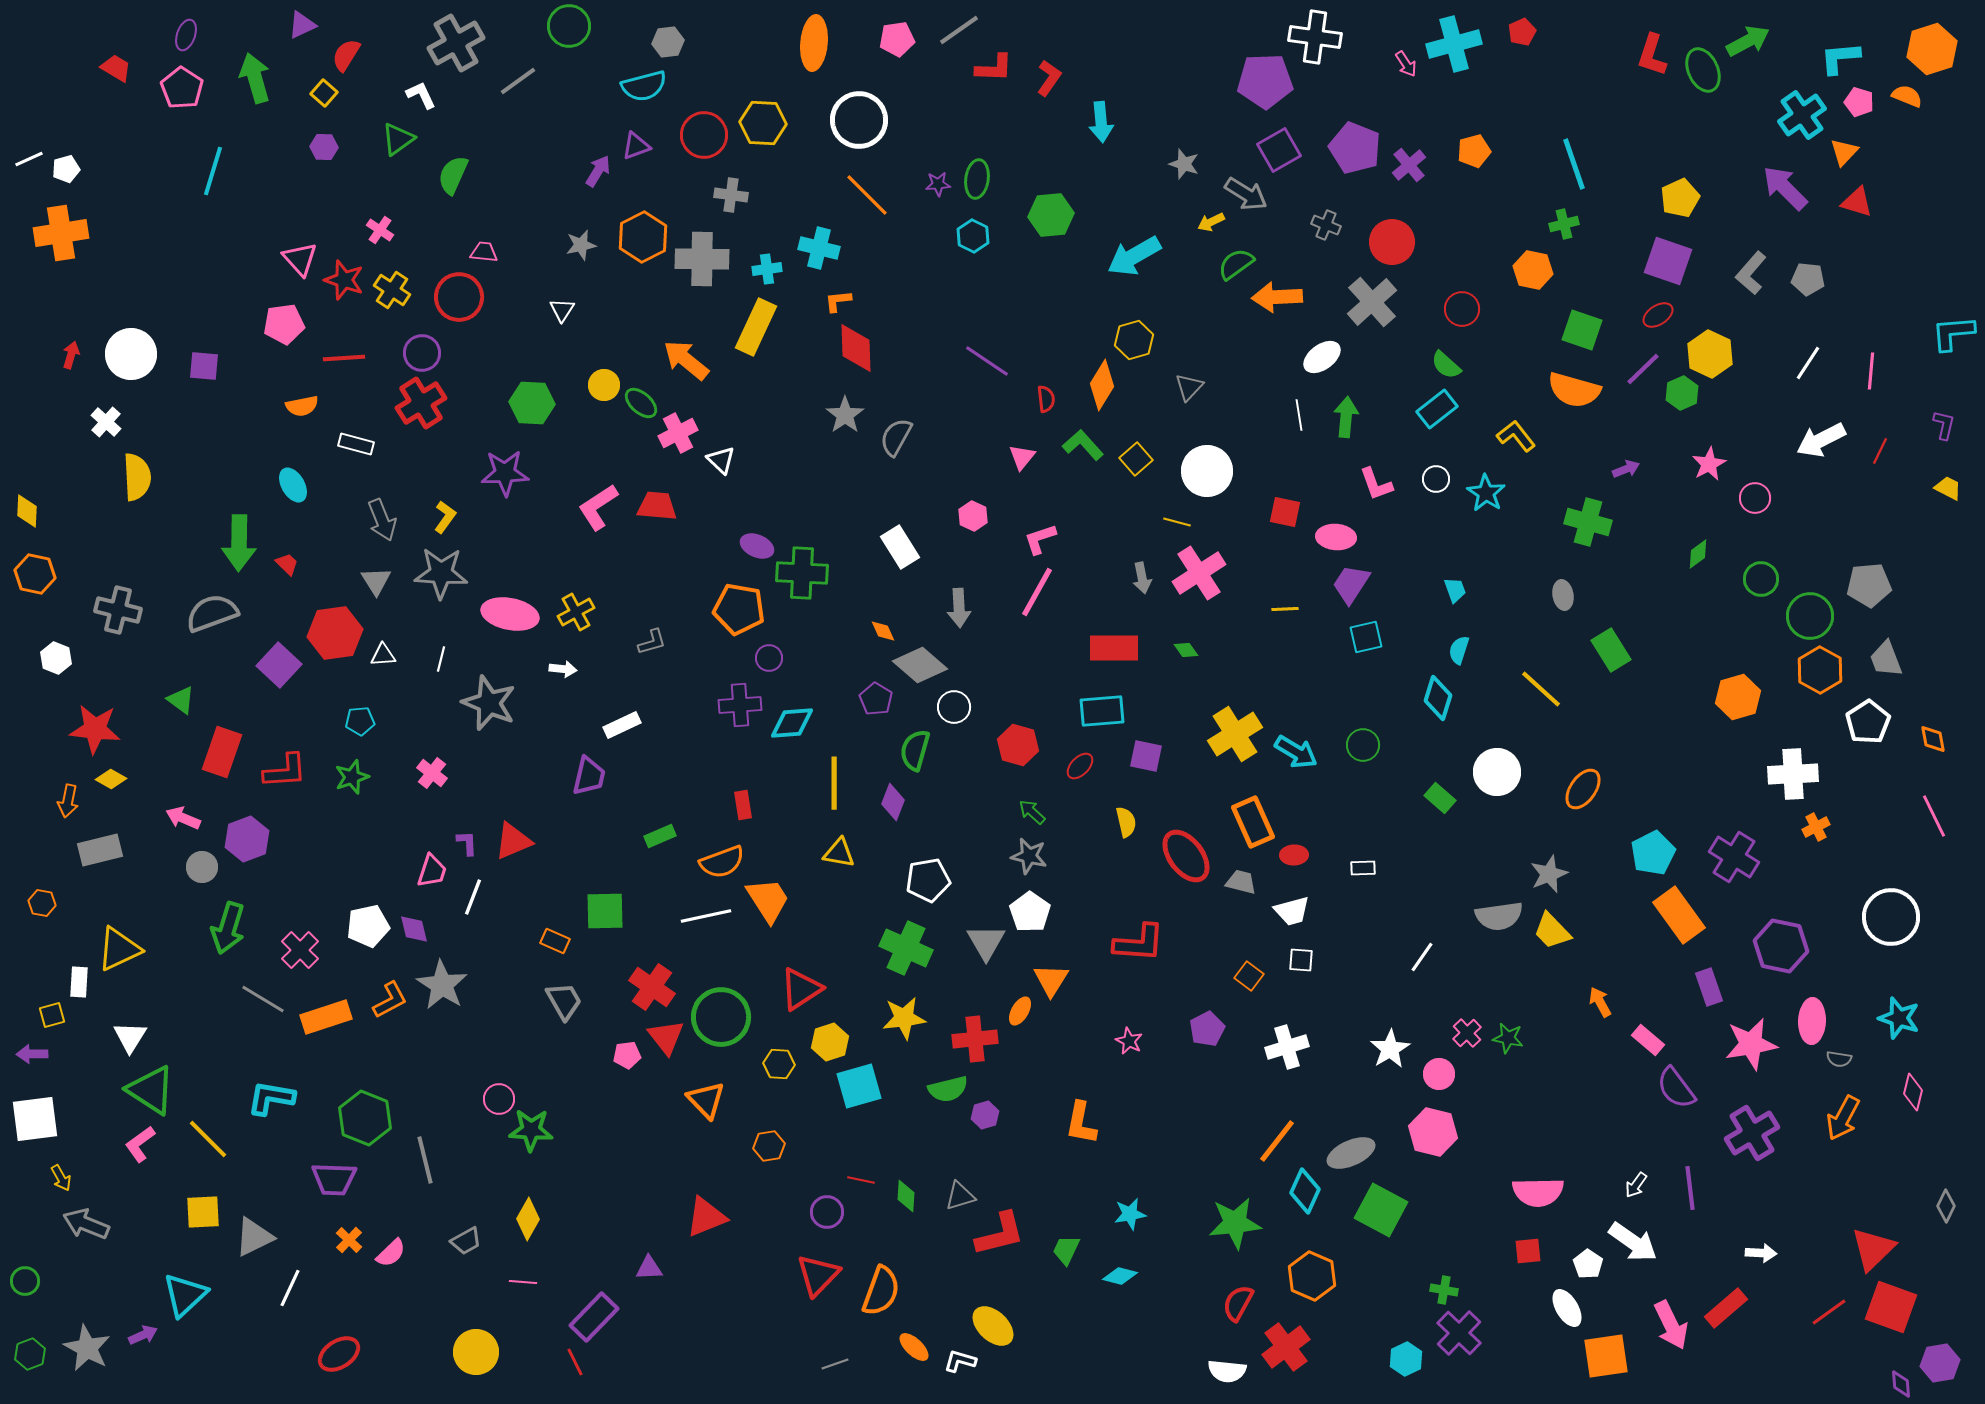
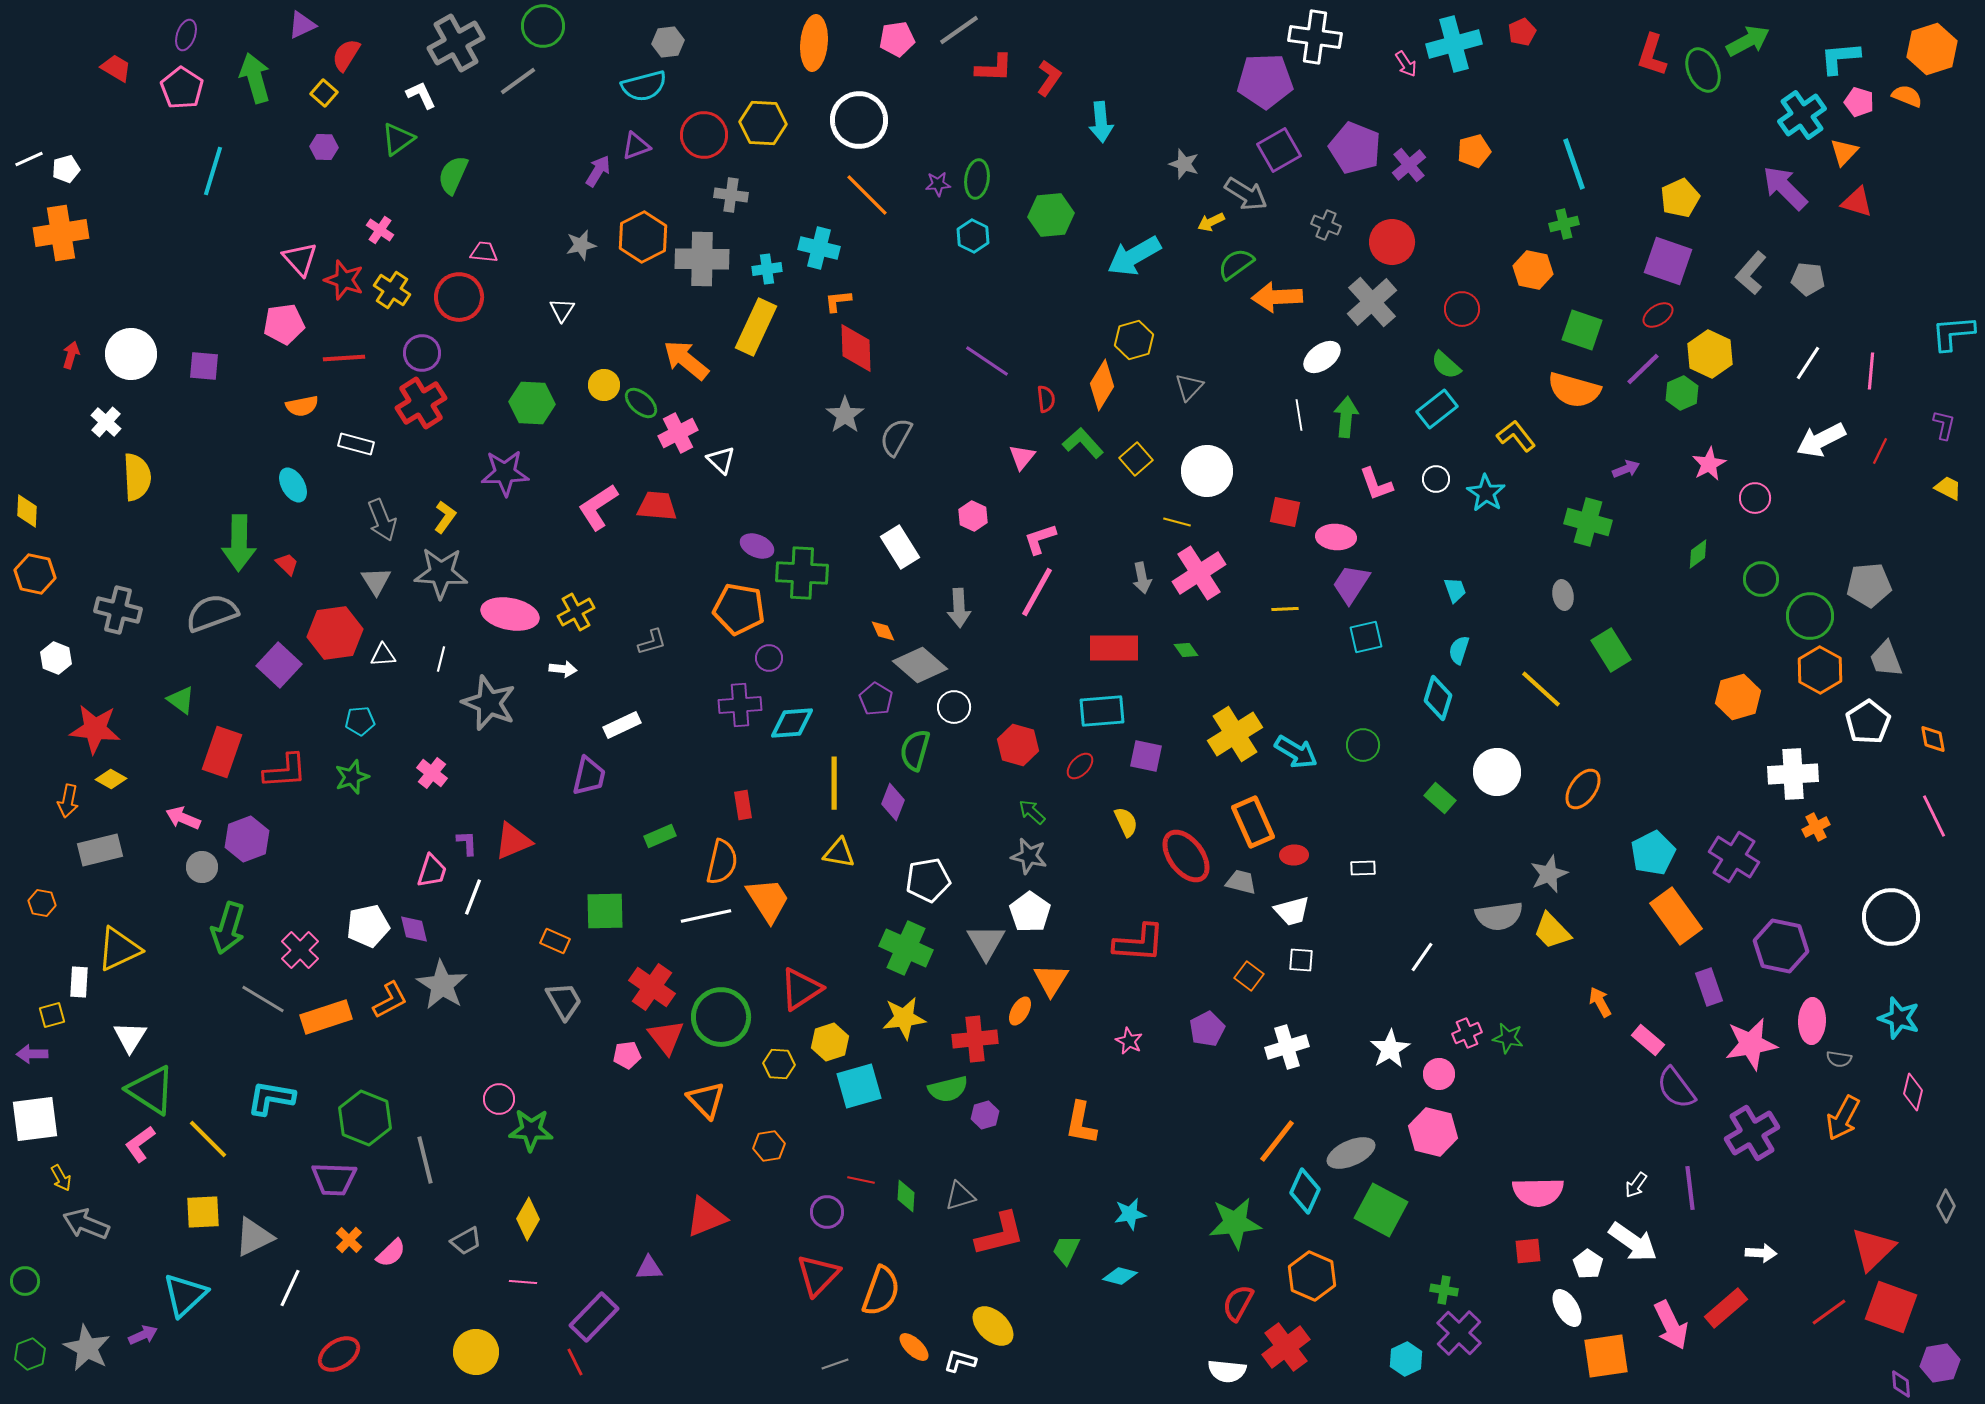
green circle at (569, 26): moved 26 px left
green L-shape at (1083, 445): moved 2 px up
yellow semicircle at (1126, 822): rotated 12 degrees counterclockwise
orange semicircle at (722, 862): rotated 57 degrees counterclockwise
orange rectangle at (1679, 915): moved 3 px left, 1 px down
pink cross at (1467, 1033): rotated 20 degrees clockwise
